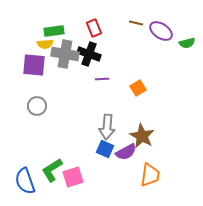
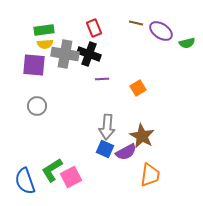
green rectangle: moved 10 px left, 1 px up
pink square: moved 2 px left; rotated 10 degrees counterclockwise
